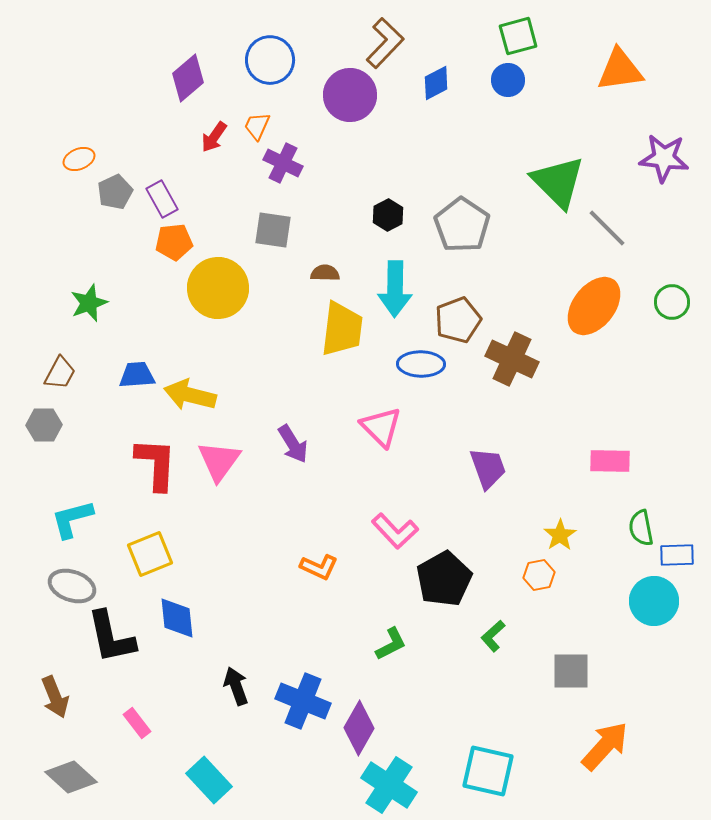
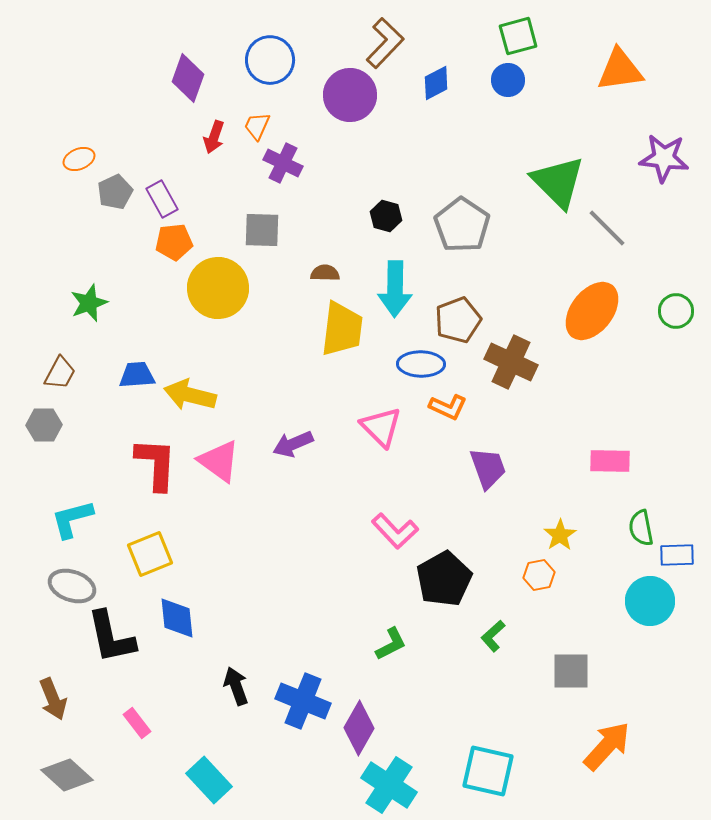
purple diamond at (188, 78): rotated 30 degrees counterclockwise
red arrow at (214, 137): rotated 16 degrees counterclockwise
black hexagon at (388, 215): moved 2 px left, 1 px down; rotated 16 degrees counterclockwise
gray square at (273, 230): moved 11 px left; rotated 6 degrees counterclockwise
green circle at (672, 302): moved 4 px right, 9 px down
orange ellipse at (594, 306): moved 2 px left, 5 px down
brown cross at (512, 359): moved 1 px left, 3 px down
purple arrow at (293, 444): rotated 99 degrees clockwise
pink triangle at (219, 461): rotated 30 degrees counterclockwise
orange L-shape at (319, 567): moved 129 px right, 160 px up
cyan circle at (654, 601): moved 4 px left
brown arrow at (55, 697): moved 2 px left, 2 px down
orange arrow at (605, 746): moved 2 px right
gray diamond at (71, 777): moved 4 px left, 2 px up
